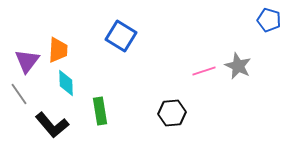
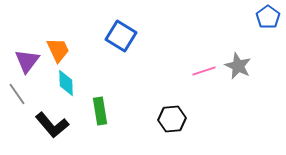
blue pentagon: moved 1 px left, 3 px up; rotated 20 degrees clockwise
orange trapezoid: rotated 28 degrees counterclockwise
gray line: moved 2 px left
black hexagon: moved 6 px down
